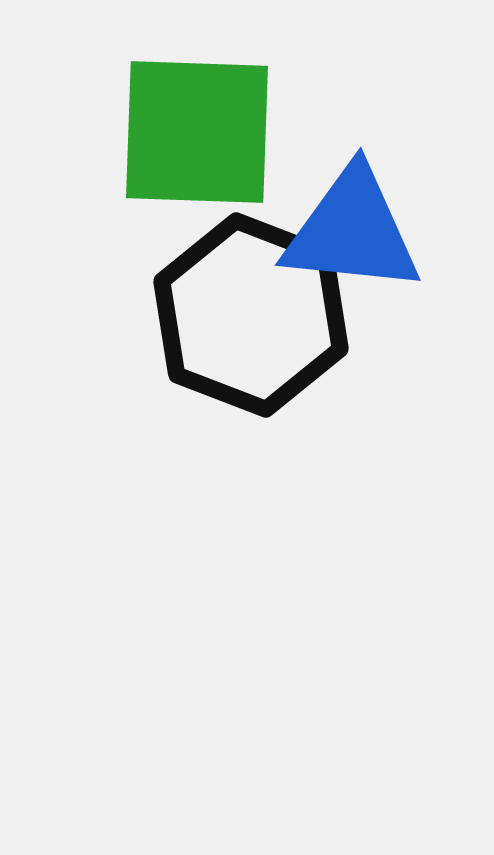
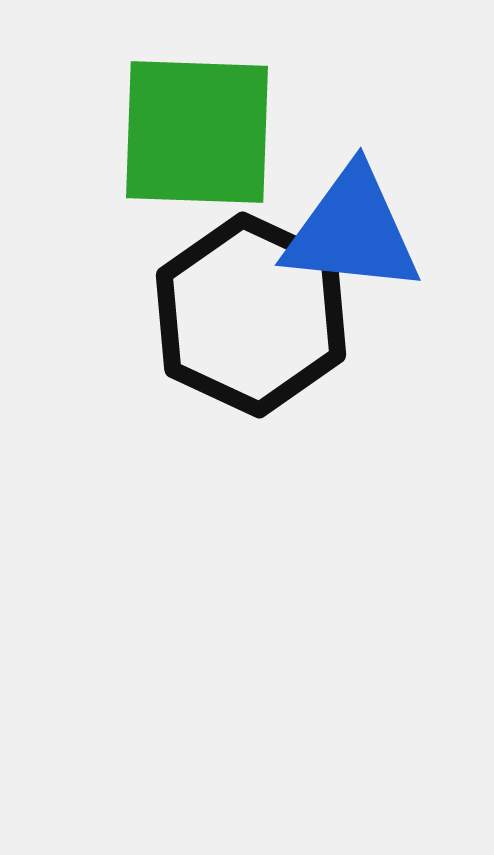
black hexagon: rotated 4 degrees clockwise
